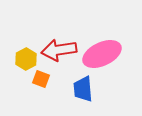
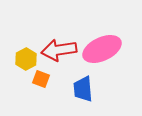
pink ellipse: moved 5 px up
